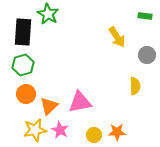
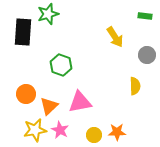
green star: rotated 25 degrees clockwise
yellow arrow: moved 2 px left
green hexagon: moved 38 px right; rotated 25 degrees counterclockwise
